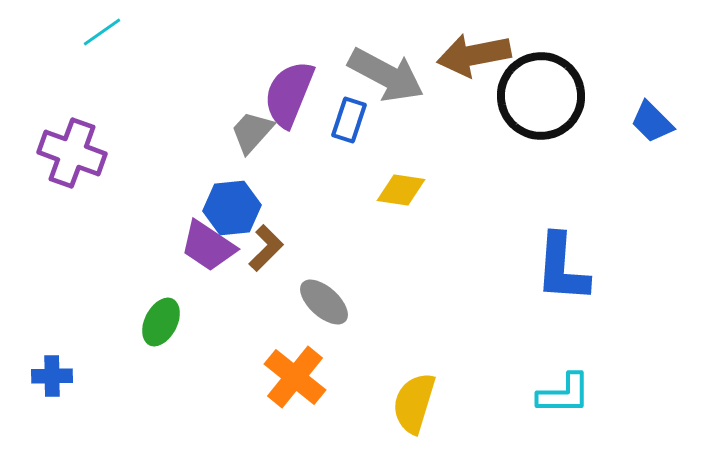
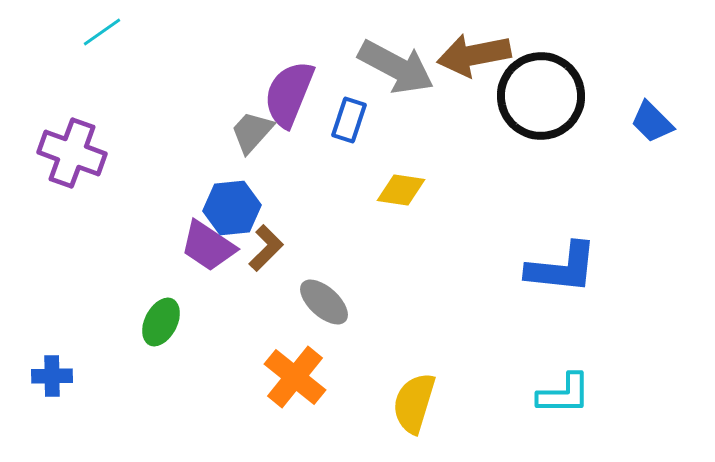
gray arrow: moved 10 px right, 8 px up
blue L-shape: rotated 88 degrees counterclockwise
